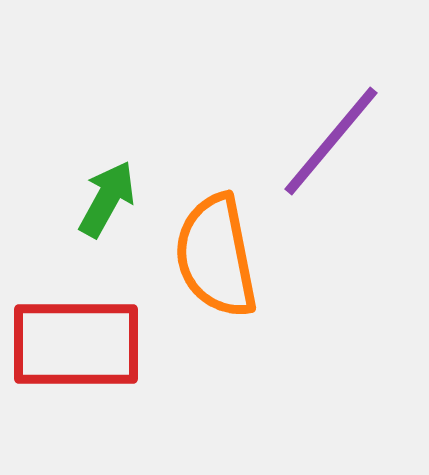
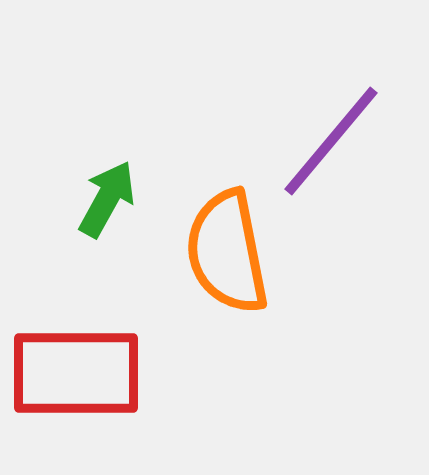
orange semicircle: moved 11 px right, 4 px up
red rectangle: moved 29 px down
